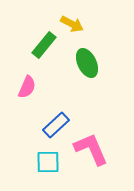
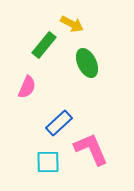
blue rectangle: moved 3 px right, 2 px up
